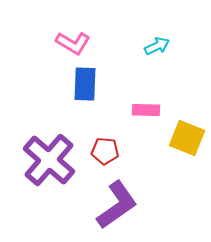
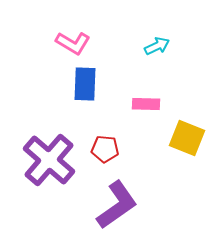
pink rectangle: moved 6 px up
red pentagon: moved 2 px up
